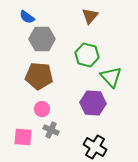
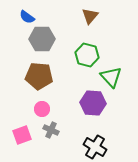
pink square: moved 1 px left, 2 px up; rotated 24 degrees counterclockwise
